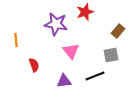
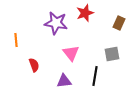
red star: moved 1 px down
purple star: moved 1 px up
brown rectangle: moved 1 px right, 8 px up; rotated 16 degrees counterclockwise
pink triangle: moved 2 px down
gray square: moved 1 px right, 1 px up
black line: rotated 60 degrees counterclockwise
